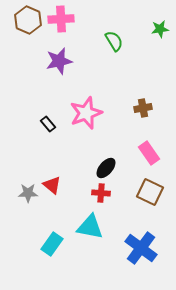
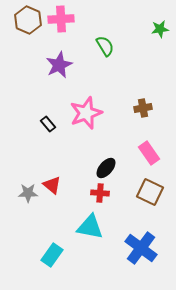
green semicircle: moved 9 px left, 5 px down
purple star: moved 4 px down; rotated 12 degrees counterclockwise
red cross: moved 1 px left
cyan rectangle: moved 11 px down
